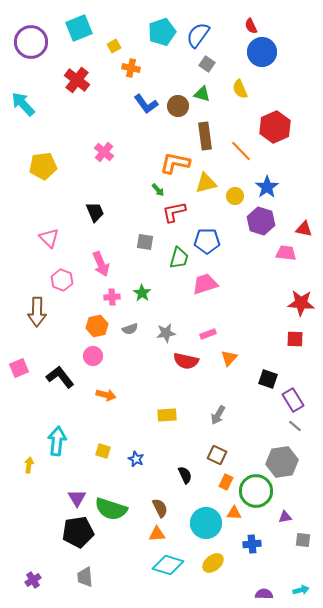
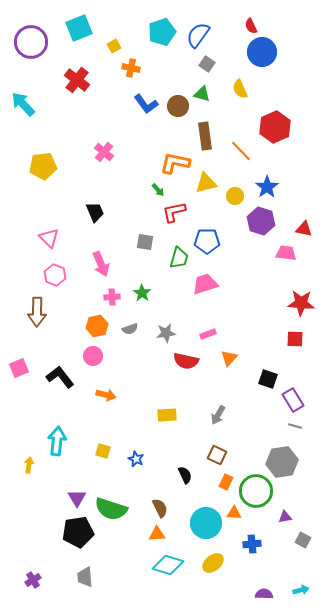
pink hexagon at (62, 280): moved 7 px left, 5 px up
gray line at (295, 426): rotated 24 degrees counterclockwise
gray square at (303, 540): rotated 21 degrees clockwise
